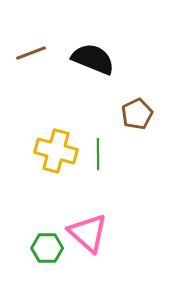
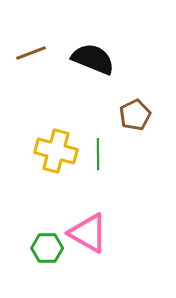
brown pentagon: moved 2 px left, 1 px down
pink triangle: rotated 12 degrees counterclockwise
